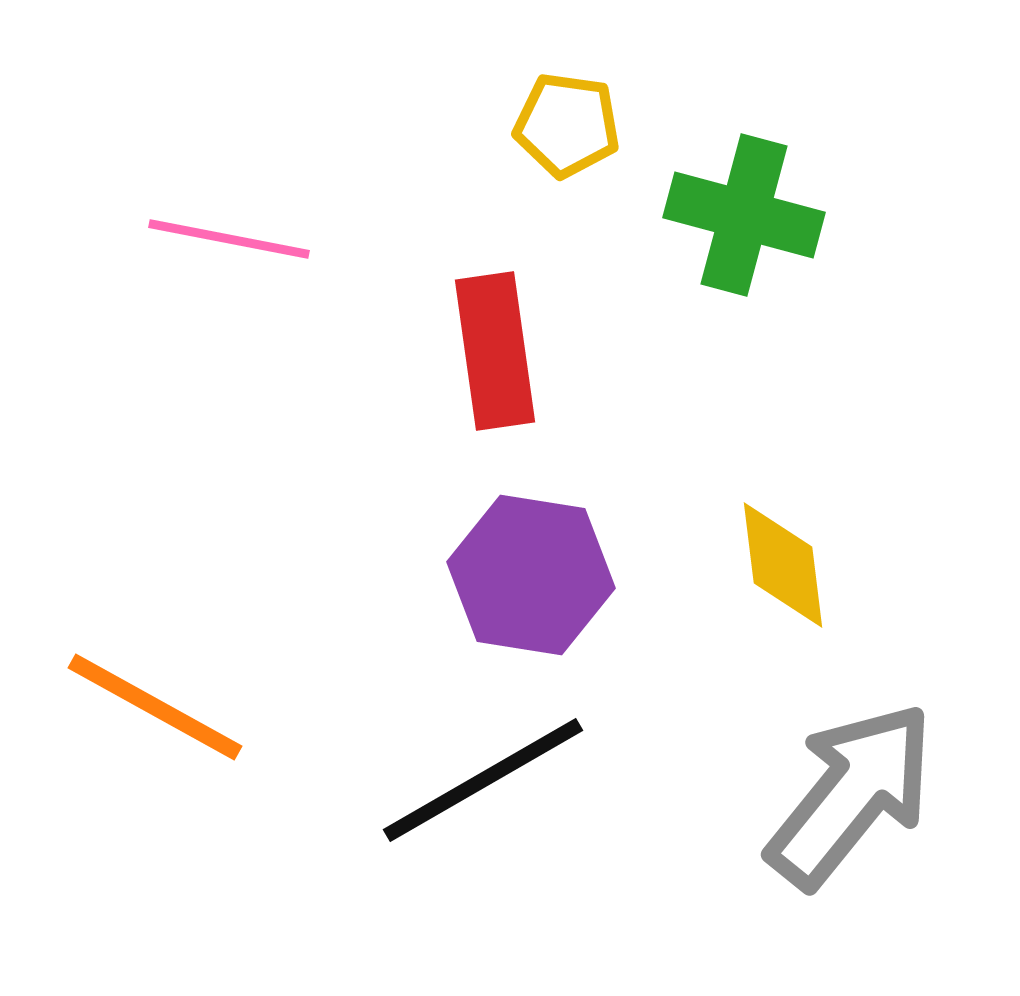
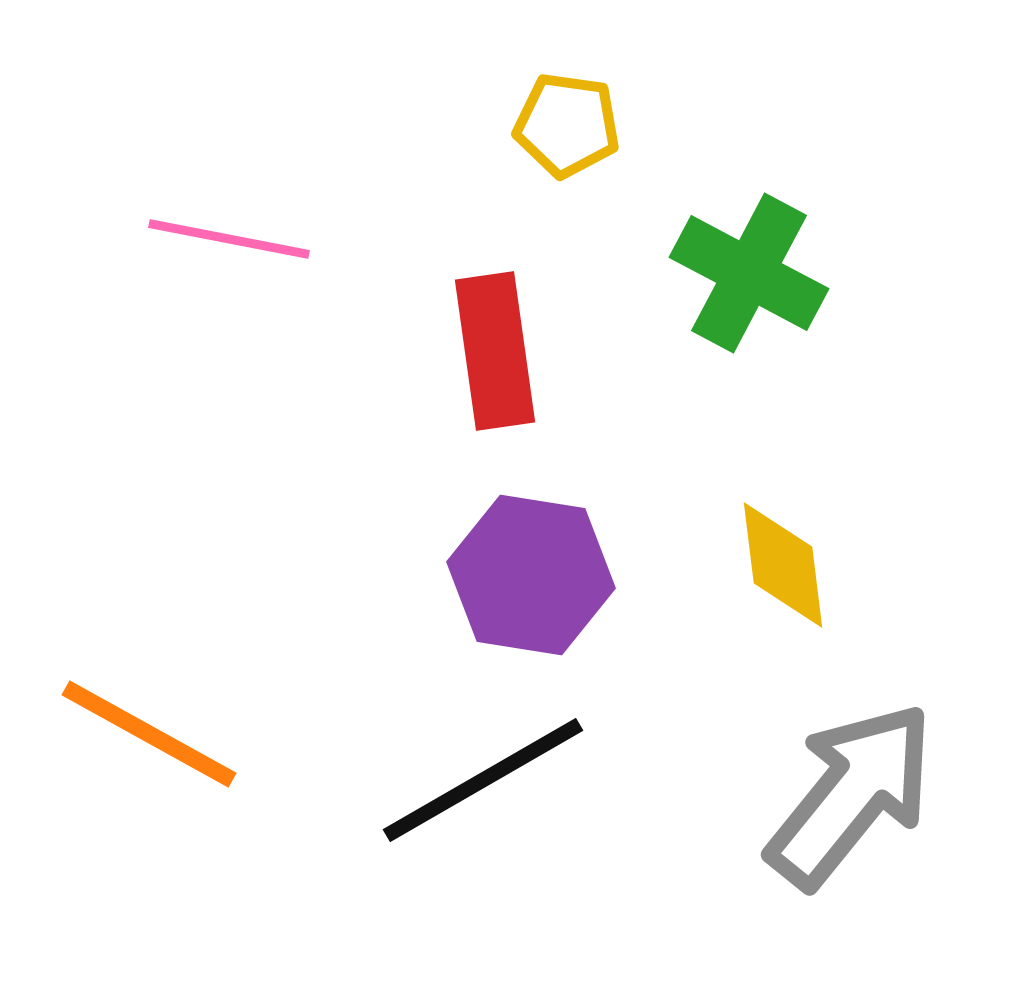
green cross: moved 5 px right, 58 px down; rotated 13 degrees clockwise
orange line: moved 6 px left, 27 px down
